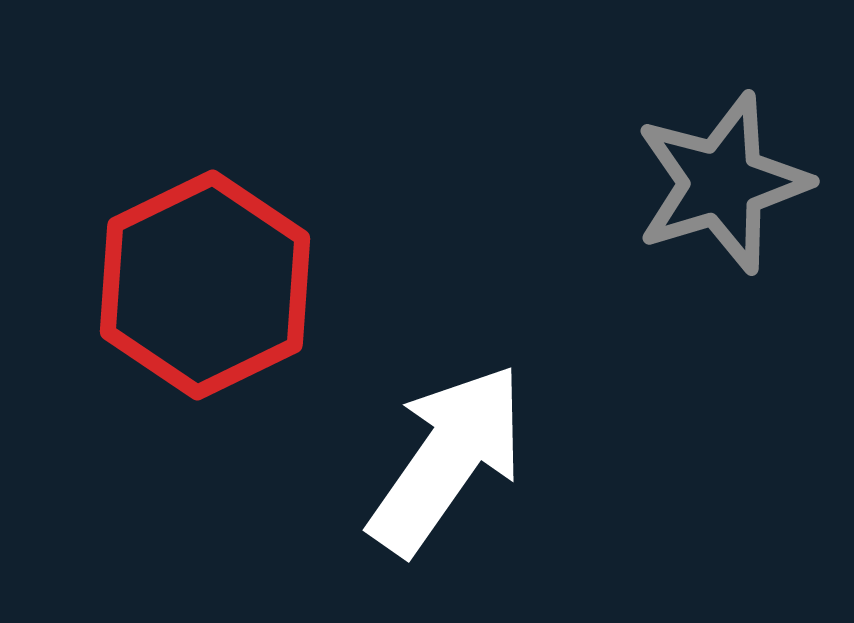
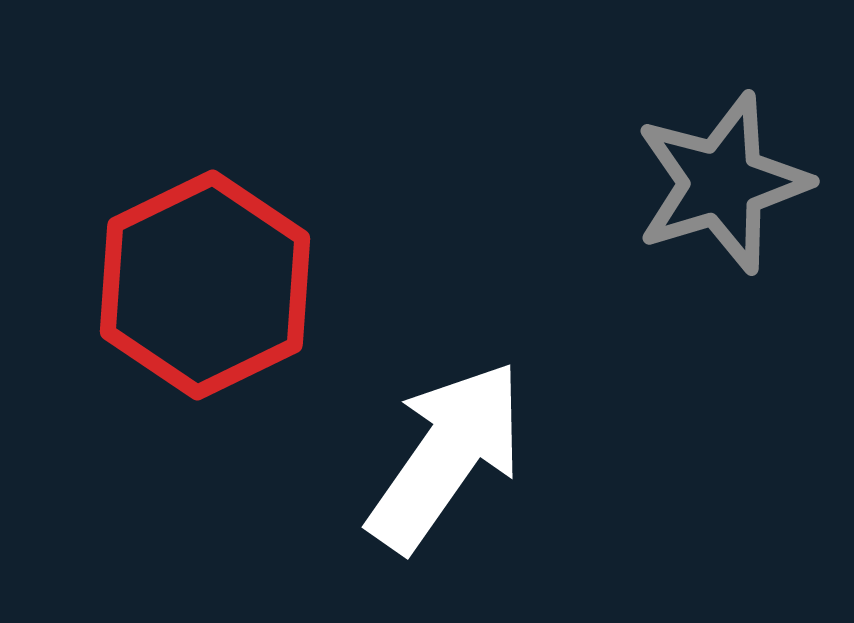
white arrow: moved 1 px left, 3 px up
